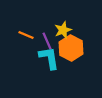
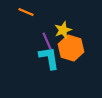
orange line: moved 23 px up
orange hexagon: rotated 10 degrees counterclockwise
